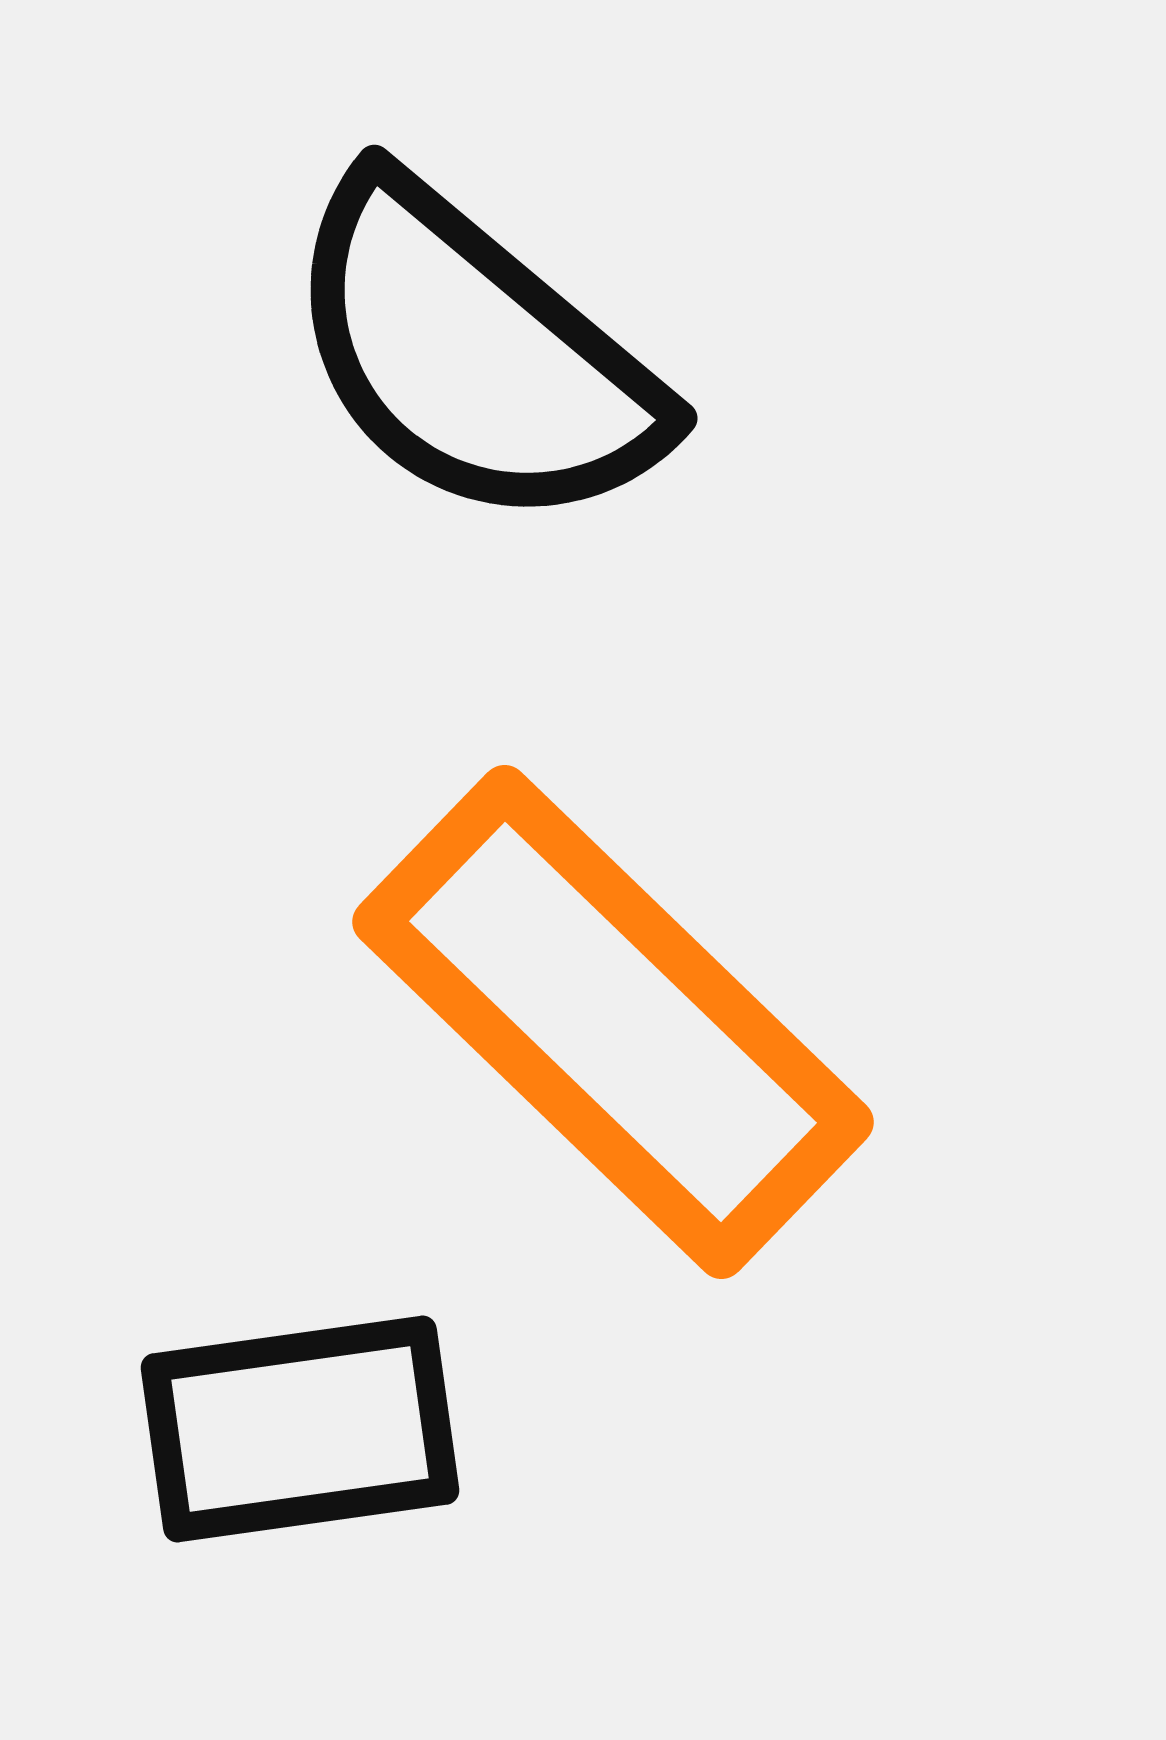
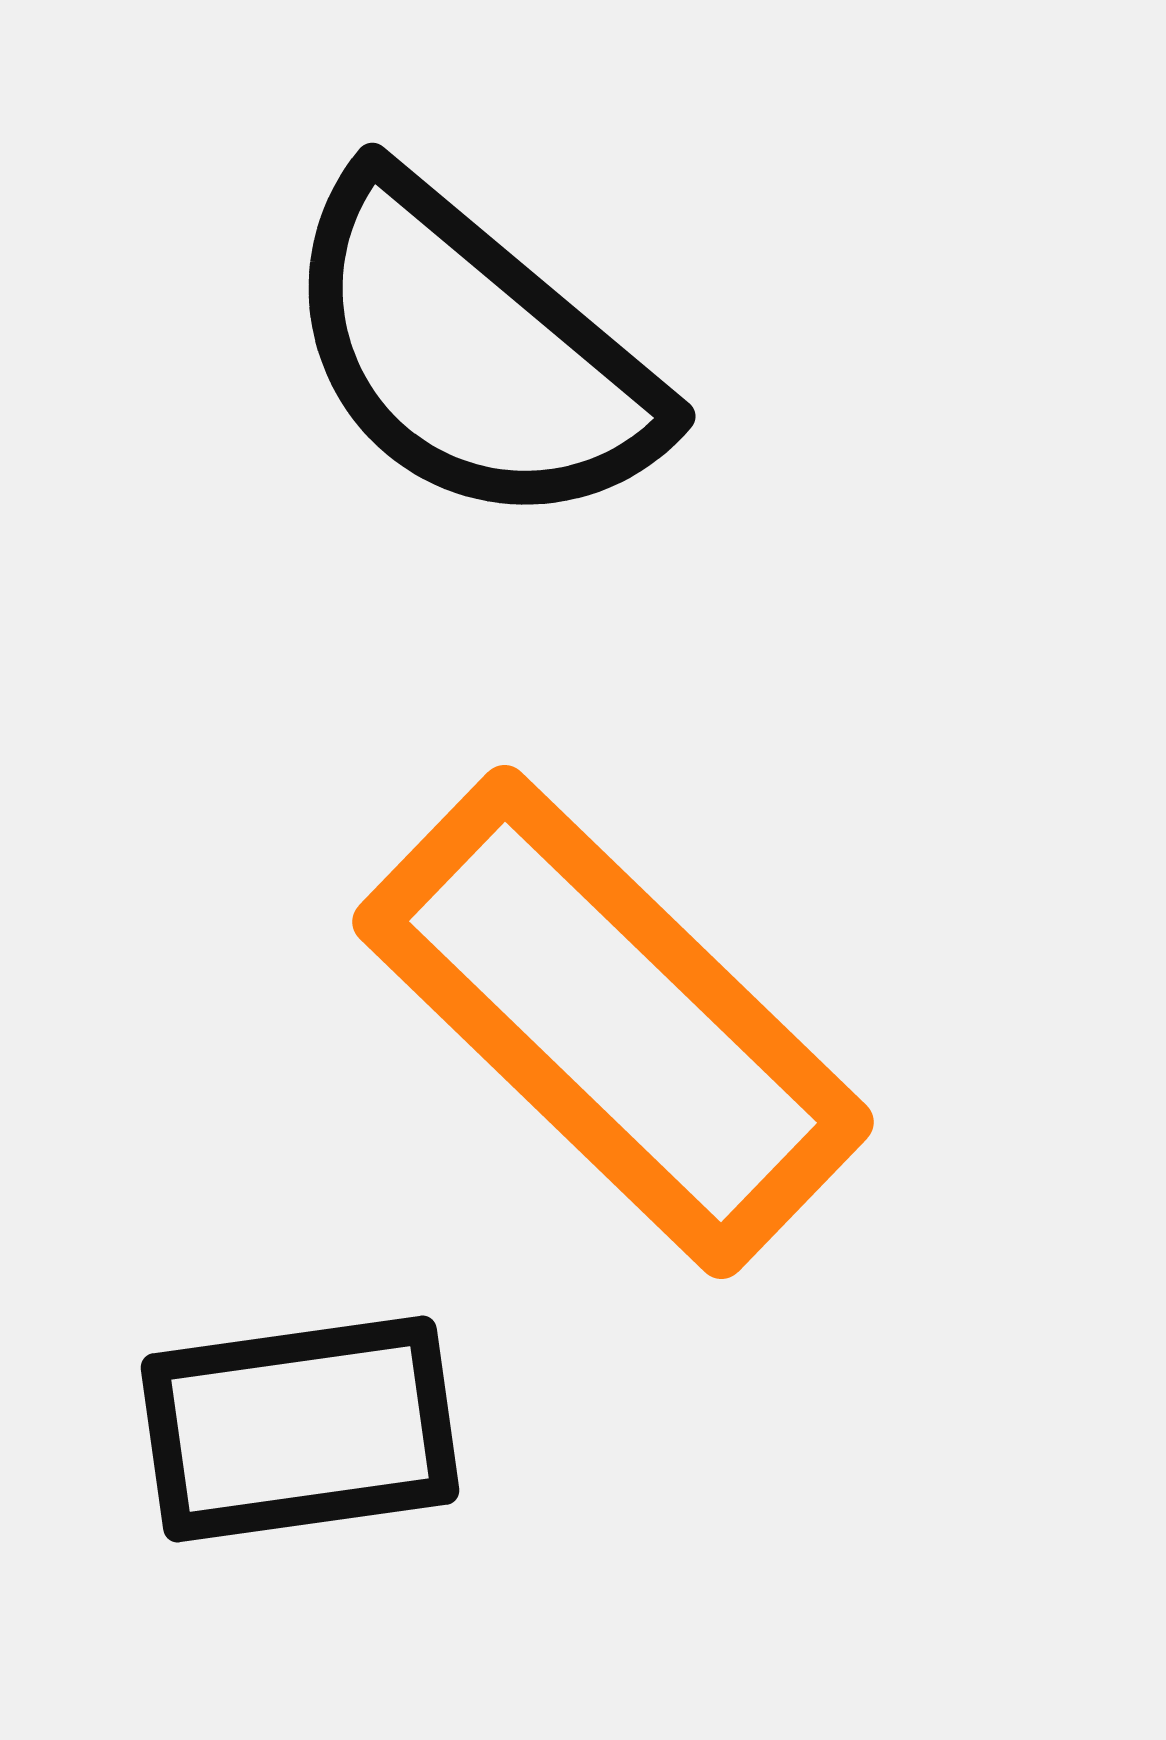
black semicircle: moved 2 px left, 2 px up
